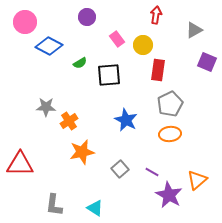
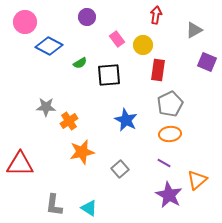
purple line: moved 12 px right, 9 px up
cyan triangle: moved 6 px left
